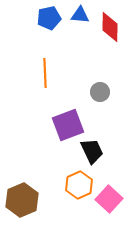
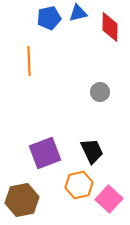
blue triangle: moved 2 px left, 2 px up; rotated 18 degrees counterclockwise
orange line: moved 16 px left, 12 px up
purple square: moved 23 px left, 28 px down
orange hexagon: rotated 12 degrees clockwise
brown hexagon: rotated 12 degrees clockwise
